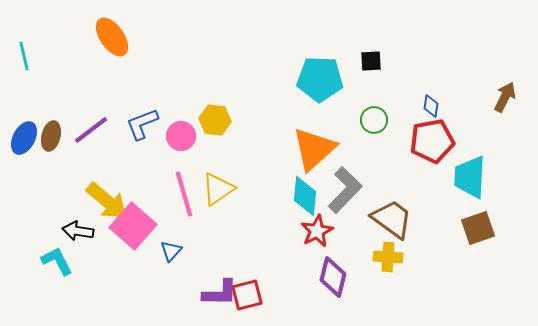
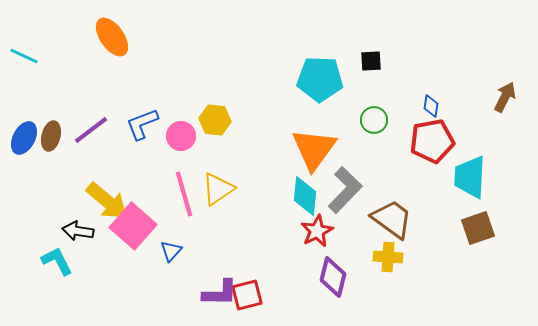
cyan line: rotated 52 degrees counterclockwise
orange triangle: rotated 12 degrees counterclockwise
